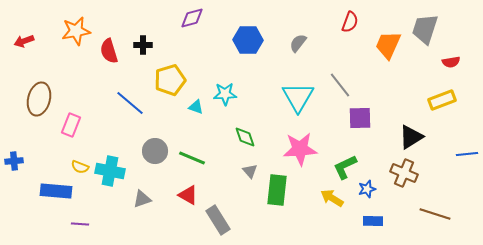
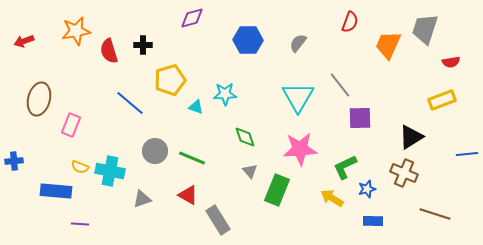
green rectangle at (277, 190): rotated 16 degrees clockwise
